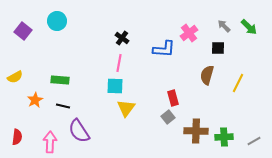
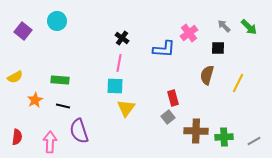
purple semicircle: rotated 15 degrees clockwise
